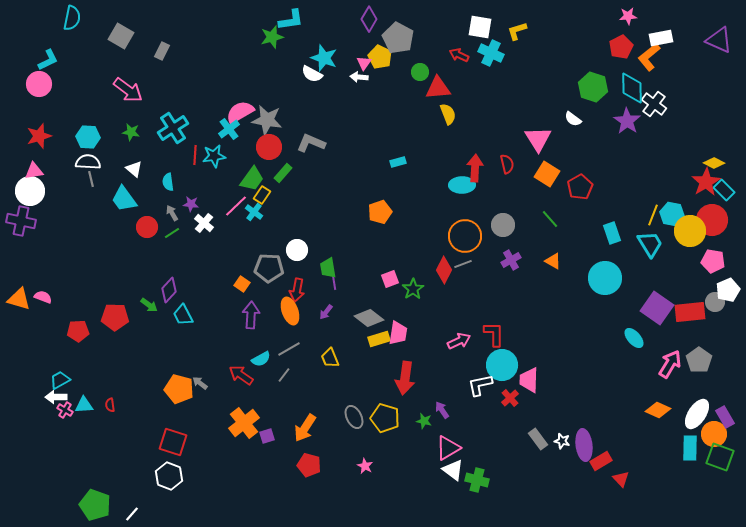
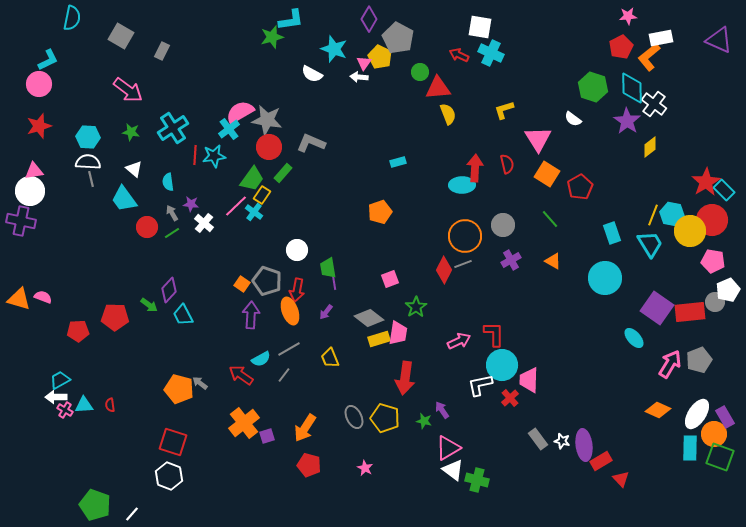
yellow L-shape at (517, 31): moved 13 px left, 79 px down
cyan star at (324, 58): moved 10 px right, 9 px up
red star at (39, 136): moved 10 px up
yellow diamond at (714, 163): moved 64 px left, 16 px up; rotated 65 degrees counterclockwise
gray pentagon at (269, 268): moved 2 px left, 13 px down; rotated 16 degrees clockwise
green star at (413, 289): moved 3 px right, 18 px down
gray pentagon at (699, 360): rotated 15 degrees clockwise
pink star at (365, 466): moved 2 px down
